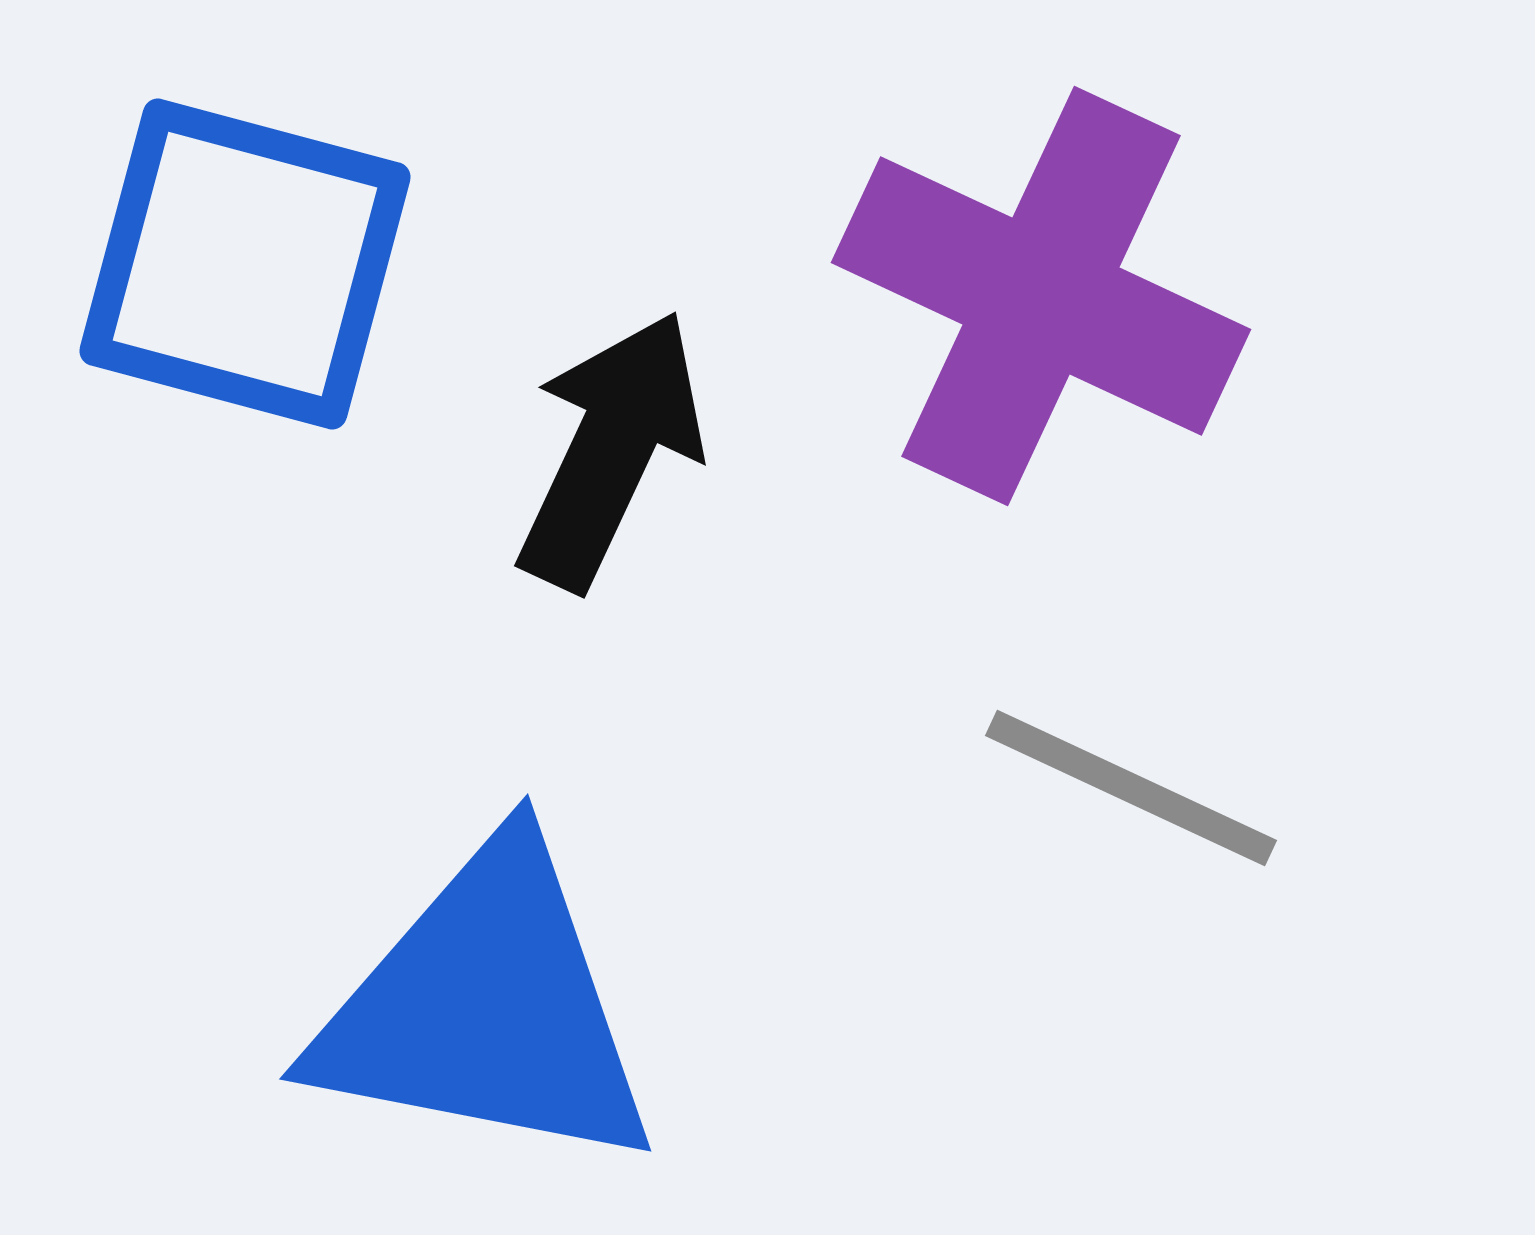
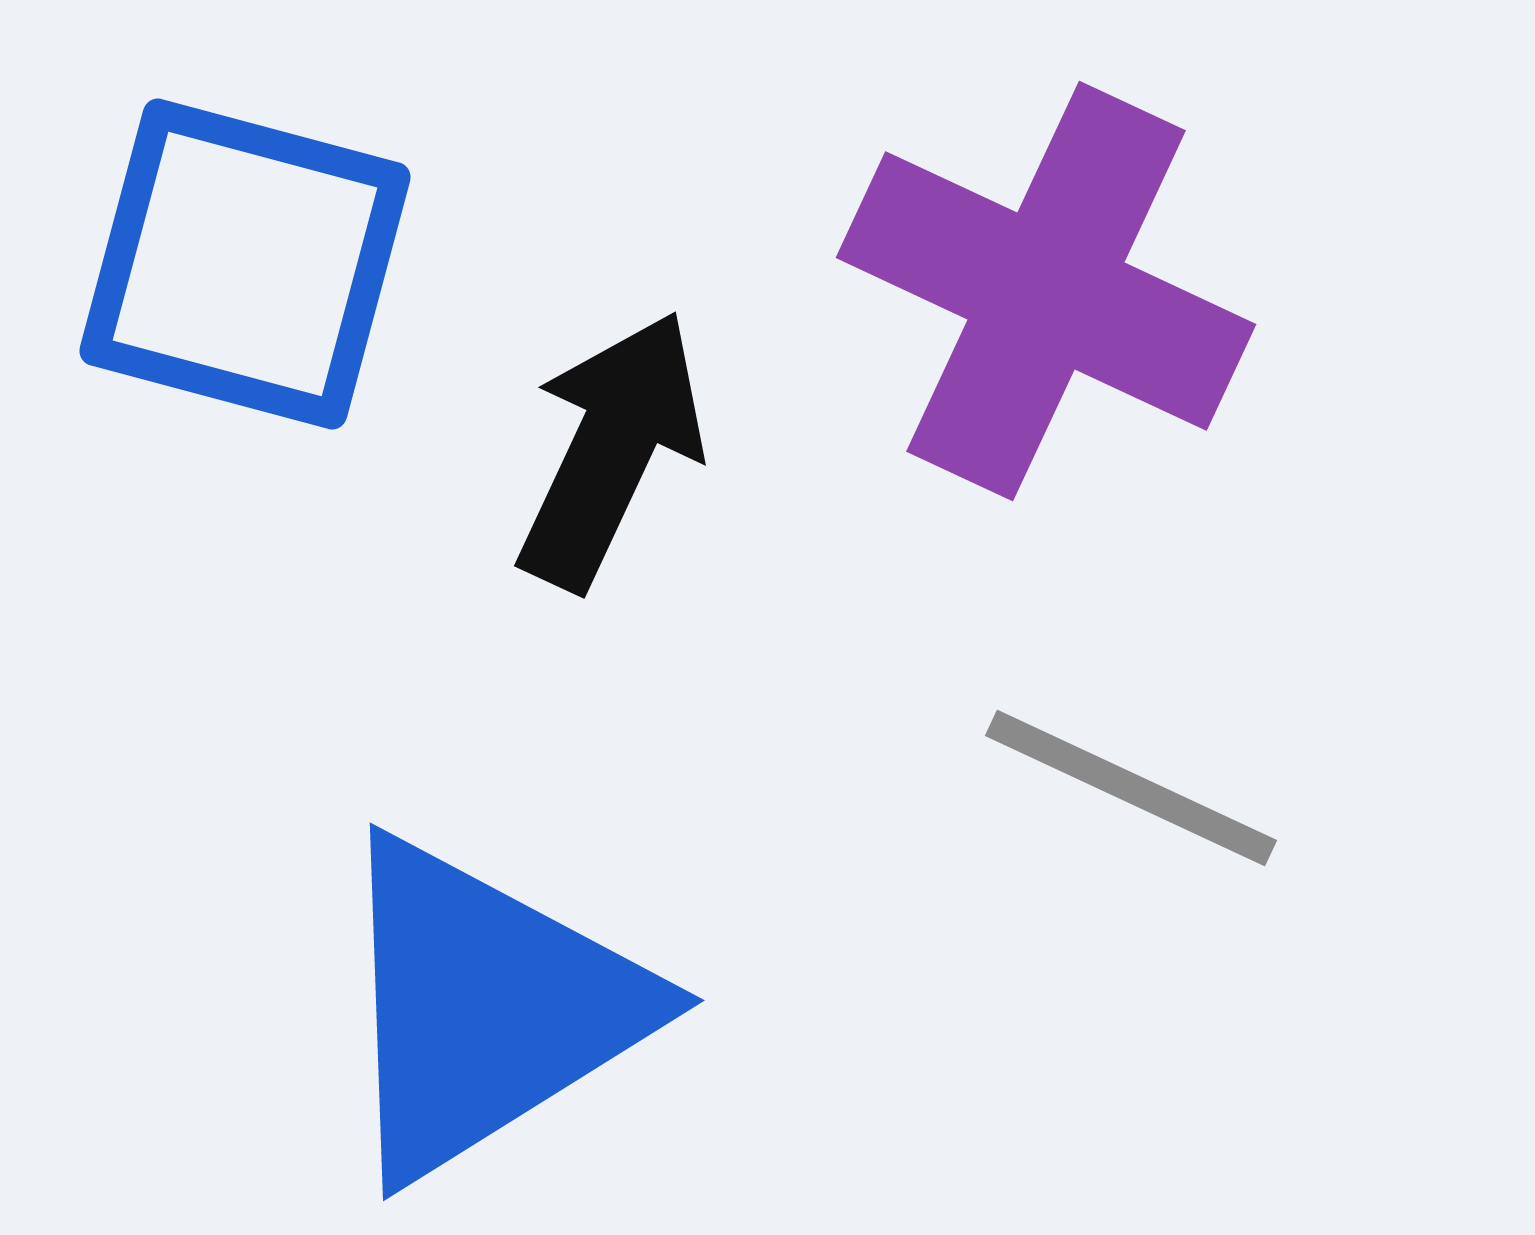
purple cross: moved 5 px right, 5 px up
blue triangle: rotated 43 degrees counterclockwise
